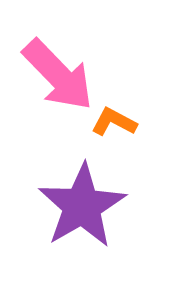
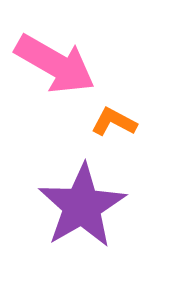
pink arrow: moved 3 px left, 11 px up; rotated 16 degrees counterclockwise
